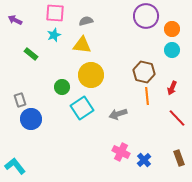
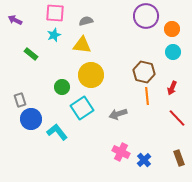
cyan circle: moved 1 px right, 2 px down
cyan L-shape: moved 42 px right, 34 px up
